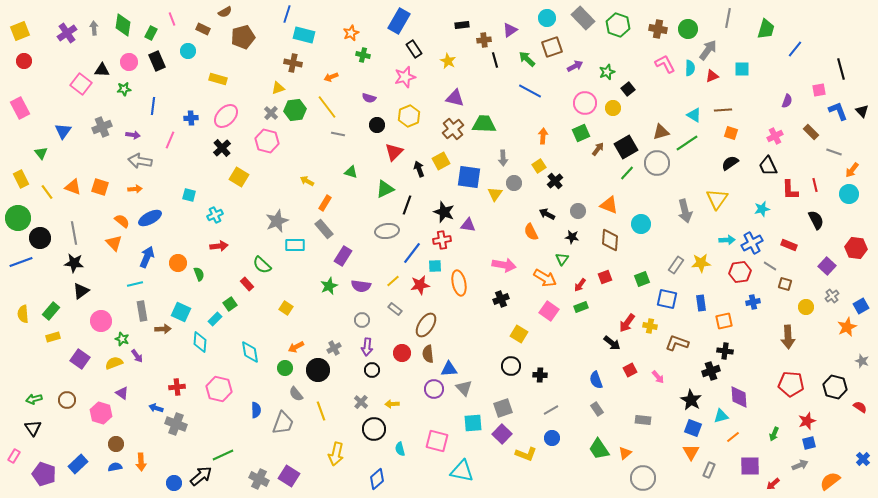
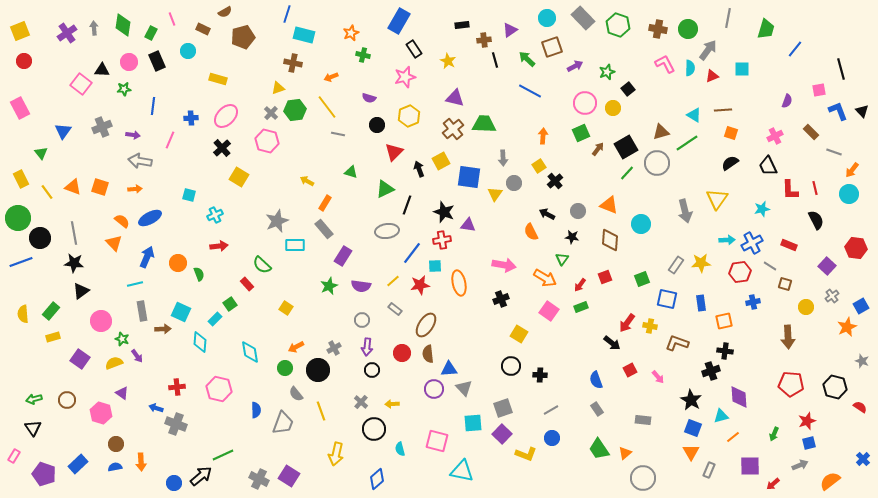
red line at (815, 185): moved 3 px down
